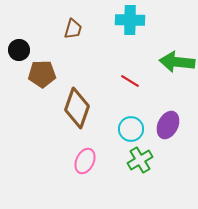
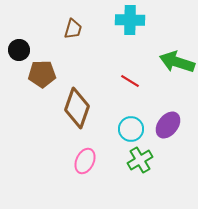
green arrow: rotated 12 degrees clockwise
purple ellipse: rotated 12 degrees clockwise
